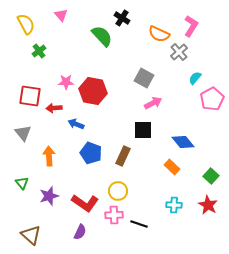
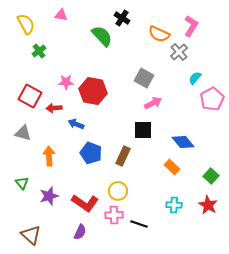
pink triangle: rotated 40 degrees counterclockwise
red square: rotated 20 degrees clockwise
gray triangle: rotated 36 degrees counterclockwise
